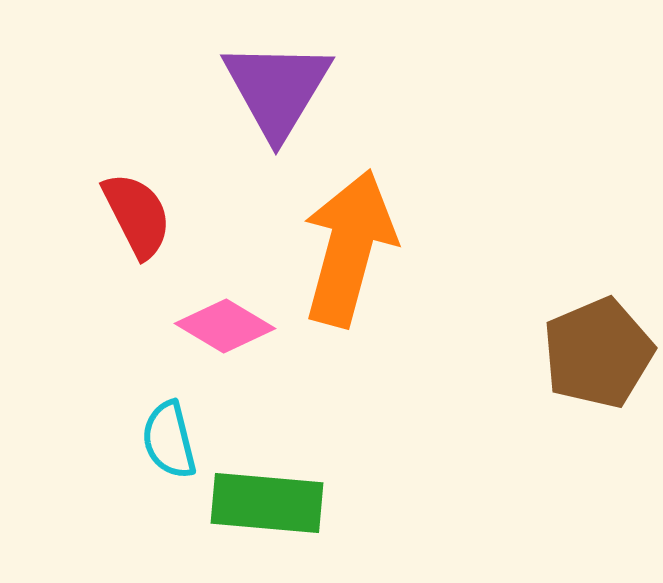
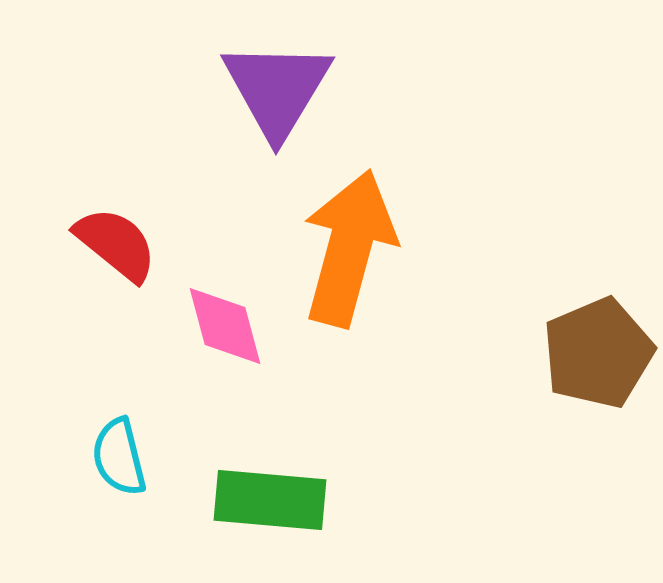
red semicircle: moved 21 px left, 29 px down; rotated 24 degrees counterclockwise
pink diamond: rotated 44 degrees clockwise
cyan semicircle: moved 50 px left, 17 px down
green rectangle: moved 3 px right, 3 px up
